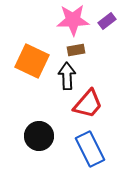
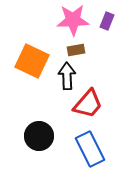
purple rectangle: rotated 30 degrees counterclockwise
